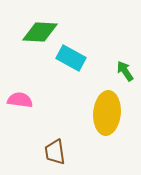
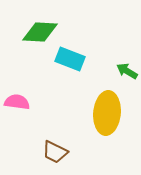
cyan rectangle: moved 1 px left, 1 px down; rotated 8 degrees counterclockwise
green arrow: moved 2 px right; rotated 25 degrees counterclockwise
pink semicircle: moved 3 px left, 2 px down
brown trapezoid: rotated 56 degrees counterclockwise
